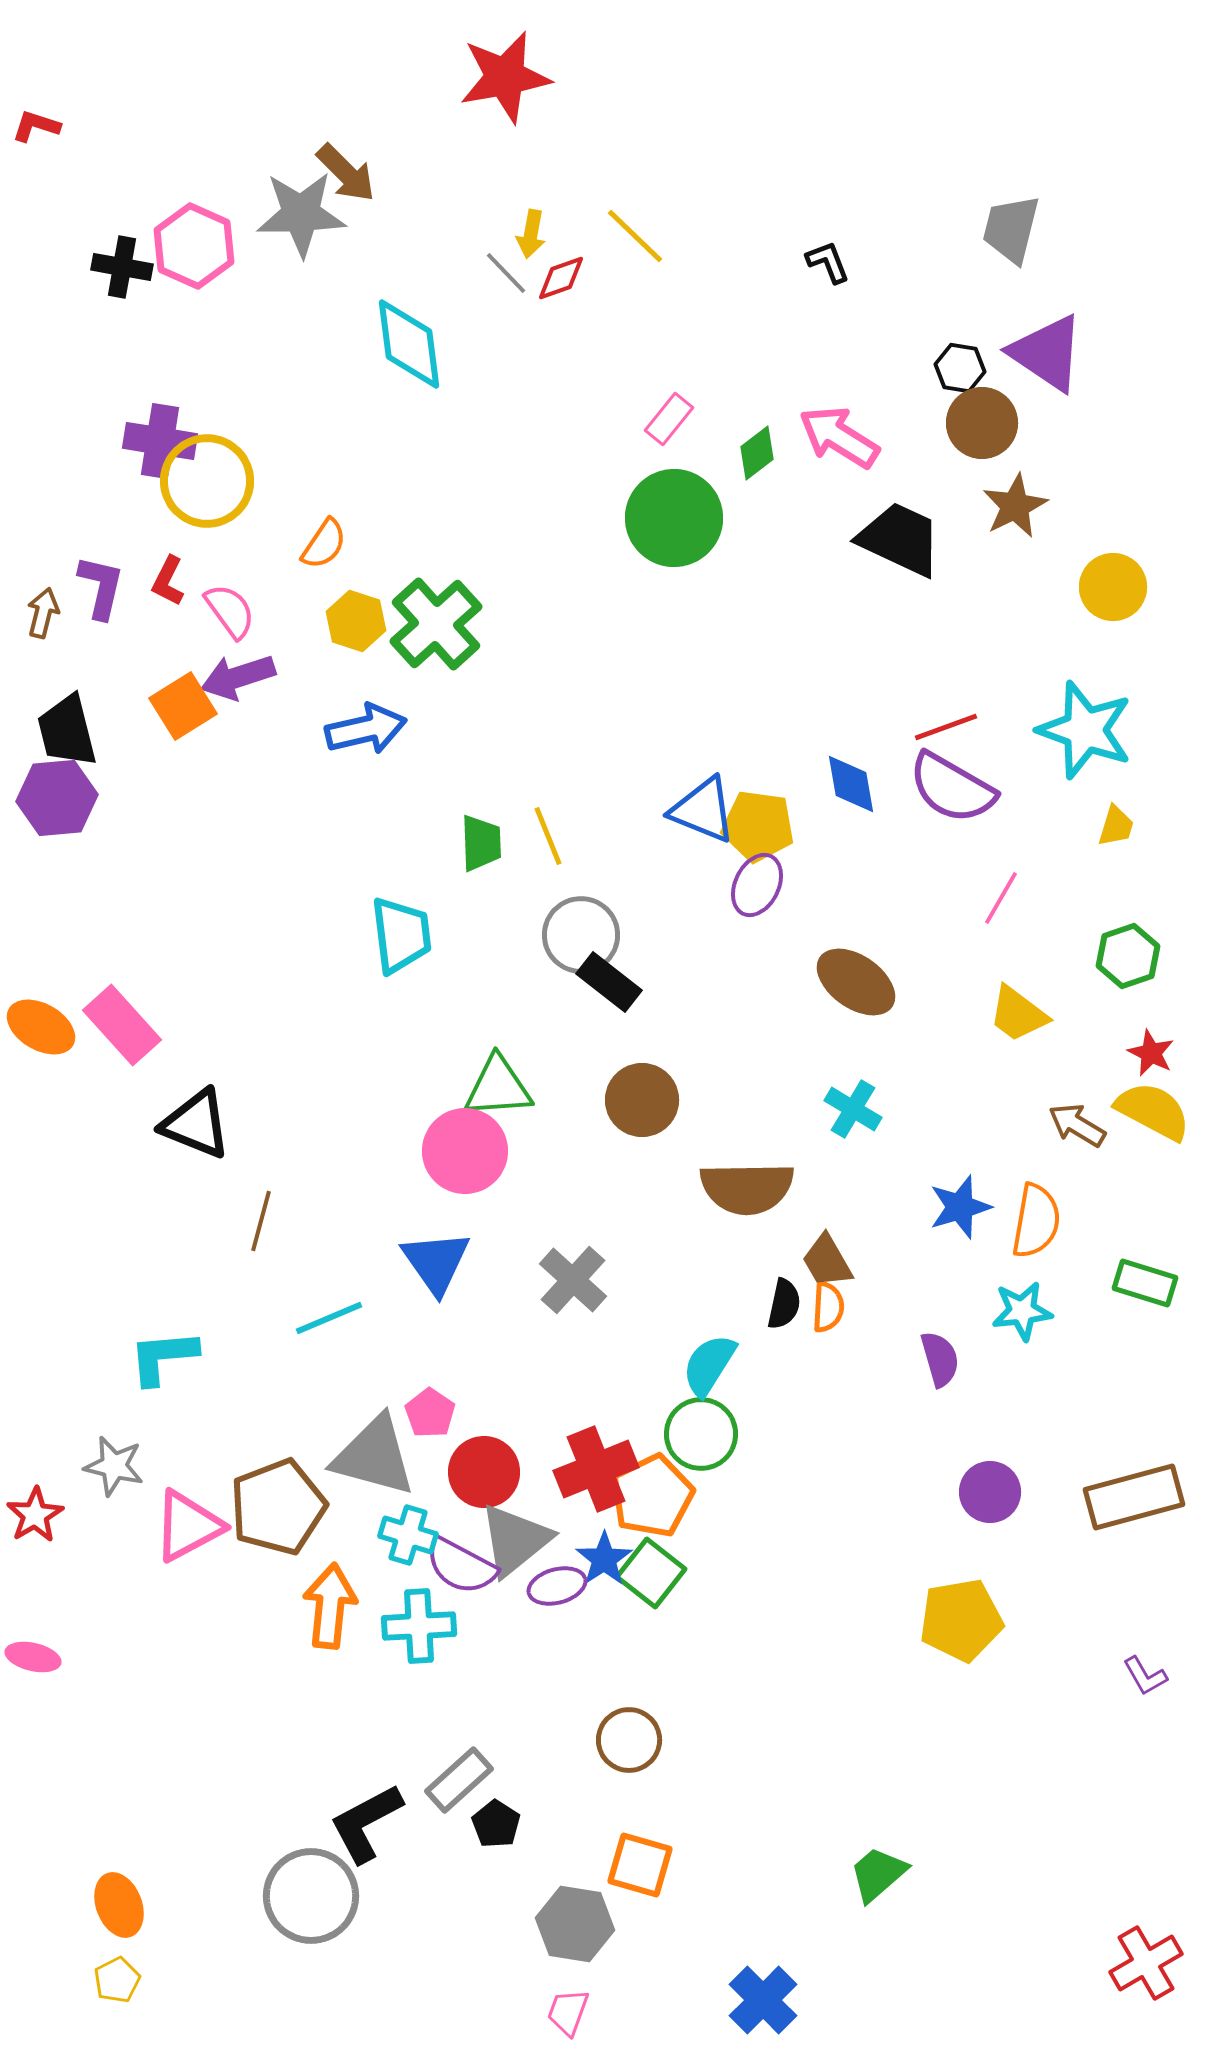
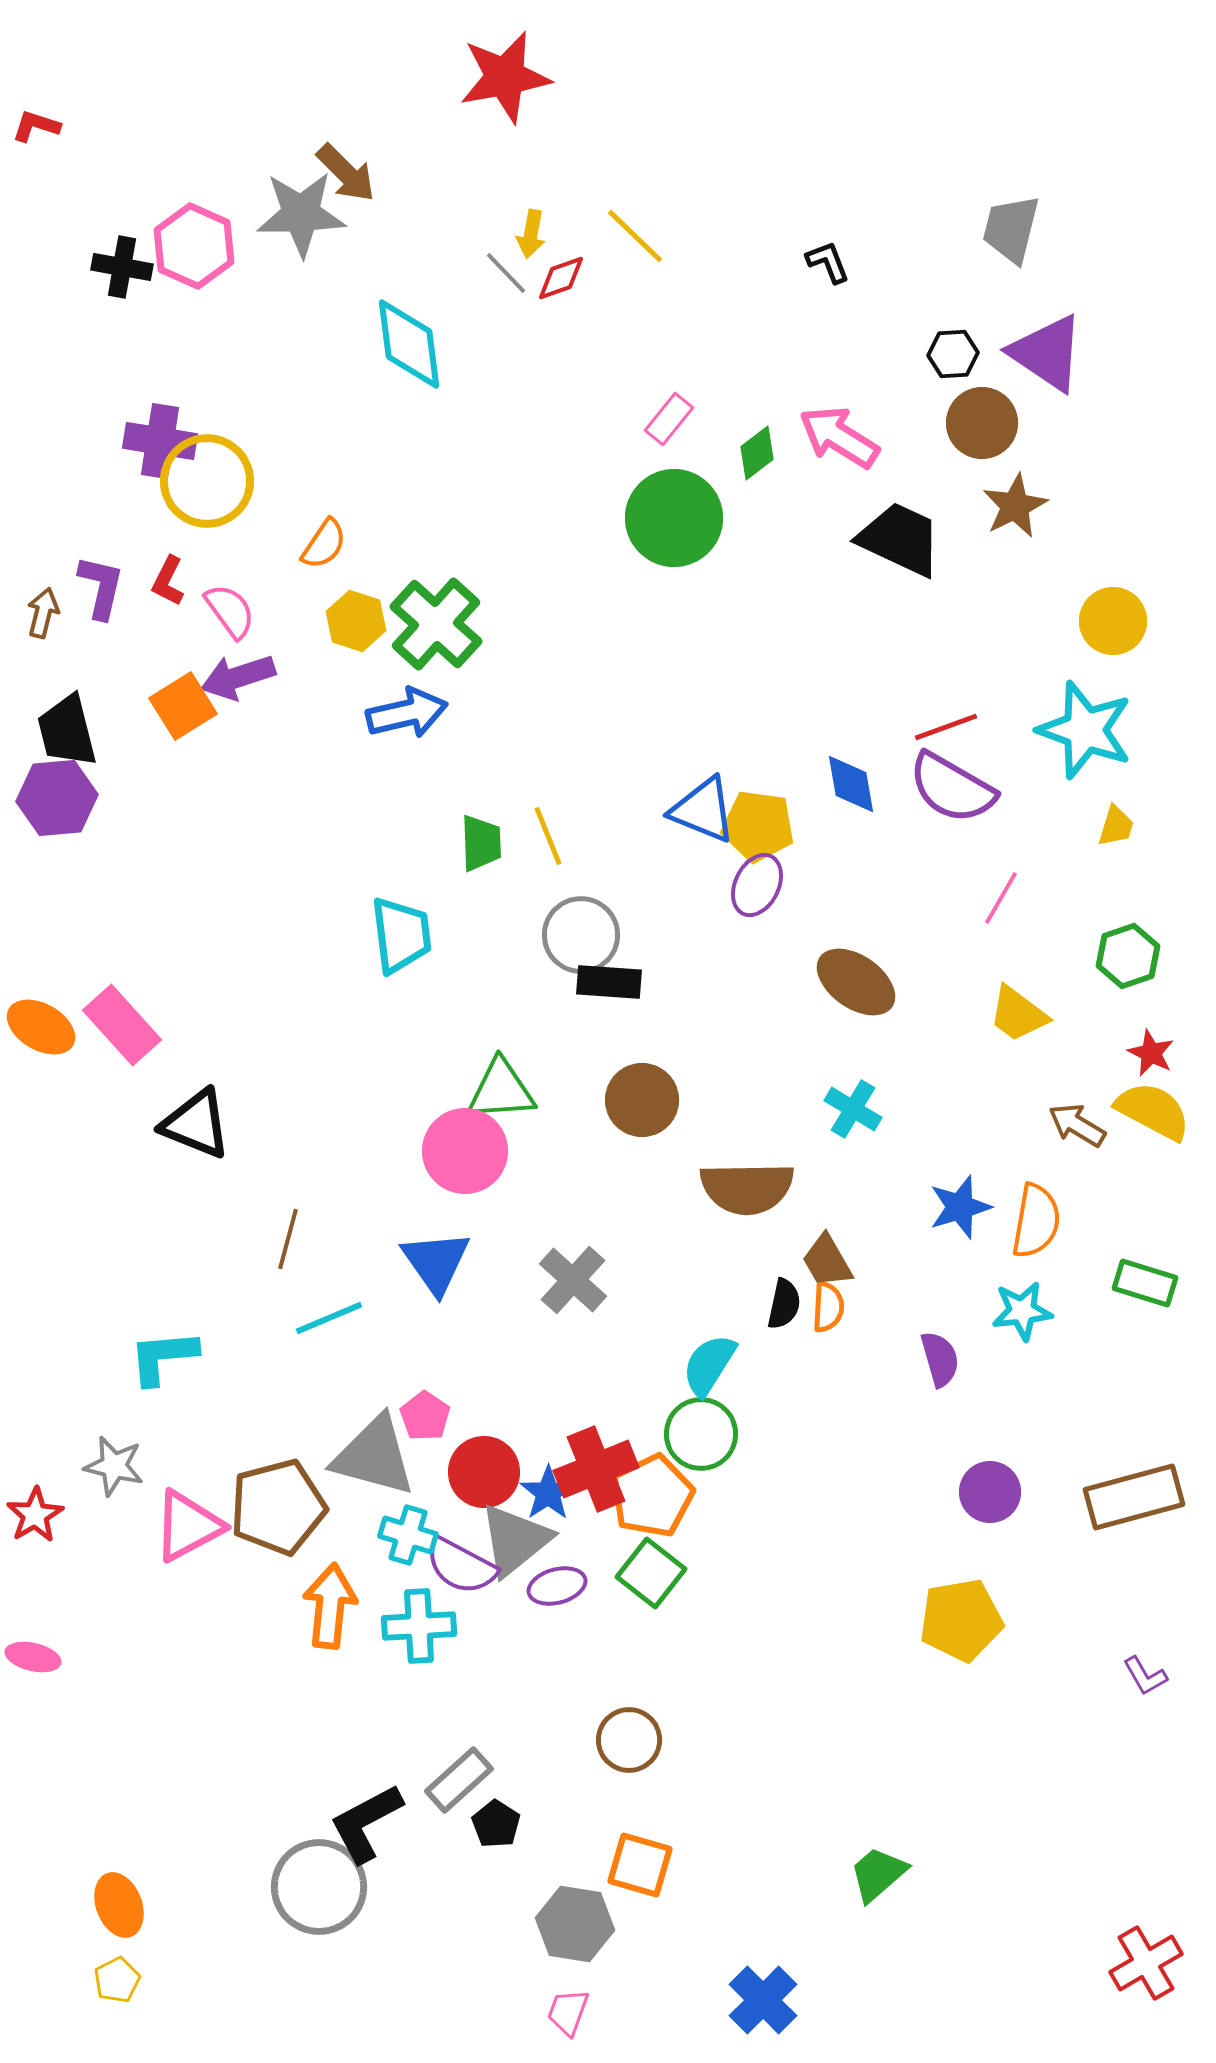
black hexagon at (960, 368): moved 7 px left, 14 px up; rotated 12 degrees counterclockwise
yellow circle at (1113, 587): moved 34 px down
green cross at (436, 624): rotated 6 degrees counterclockwise
blue arrow at (366, 729): moved 41 px right, 16 px up
black rectangle at (609, 982): rotated 34 degrees counterclockwise
green triangle at (498, 1087): moved 3 px right, 3 px down
brown line at (261, 1221): moved 27 px right, 18 px down
pink pentagon at (430, 1413): moved 5 px left, 3 px down
brown pentagon at (278, 1507): rotated 6 degrees clockwise
blue star at (604, 1559): moved 56 px left, 66 px up
gray circle at (311, 1896): moved 8 px right, 9 px up
